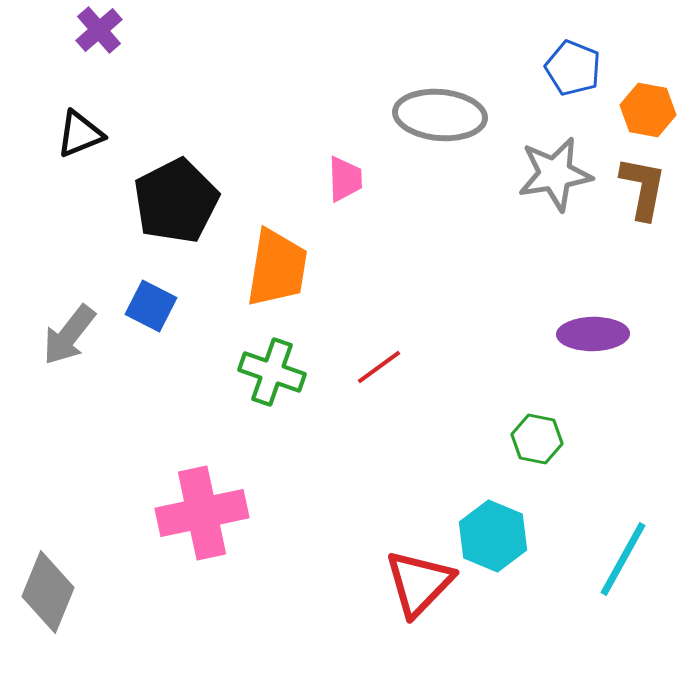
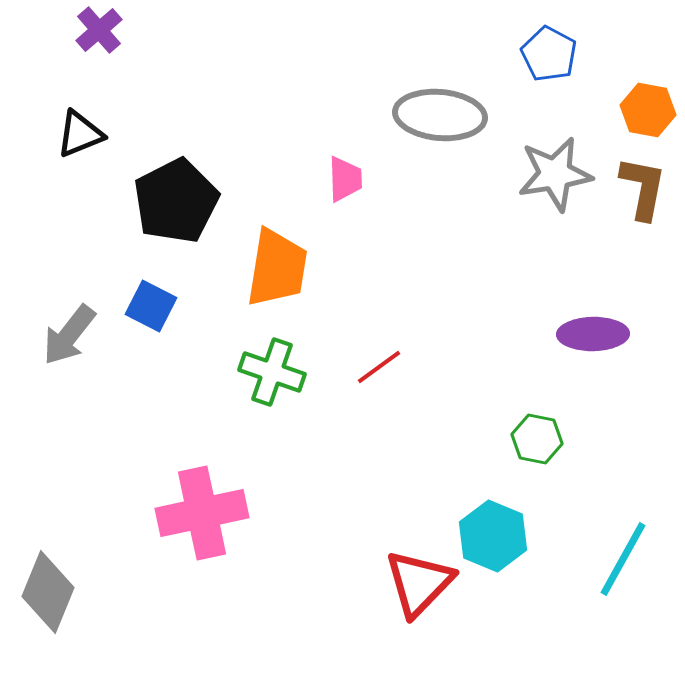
blue pentagon: moved 24 px left, 14 px up; rotated 6 degrees clockwise
